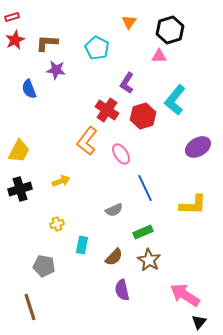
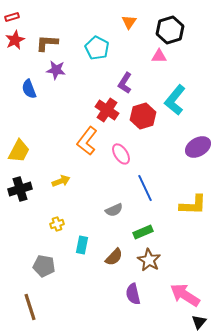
purple L-shape: moved 2 px left
purple semicircle: moved 11 px right, 4 px down
